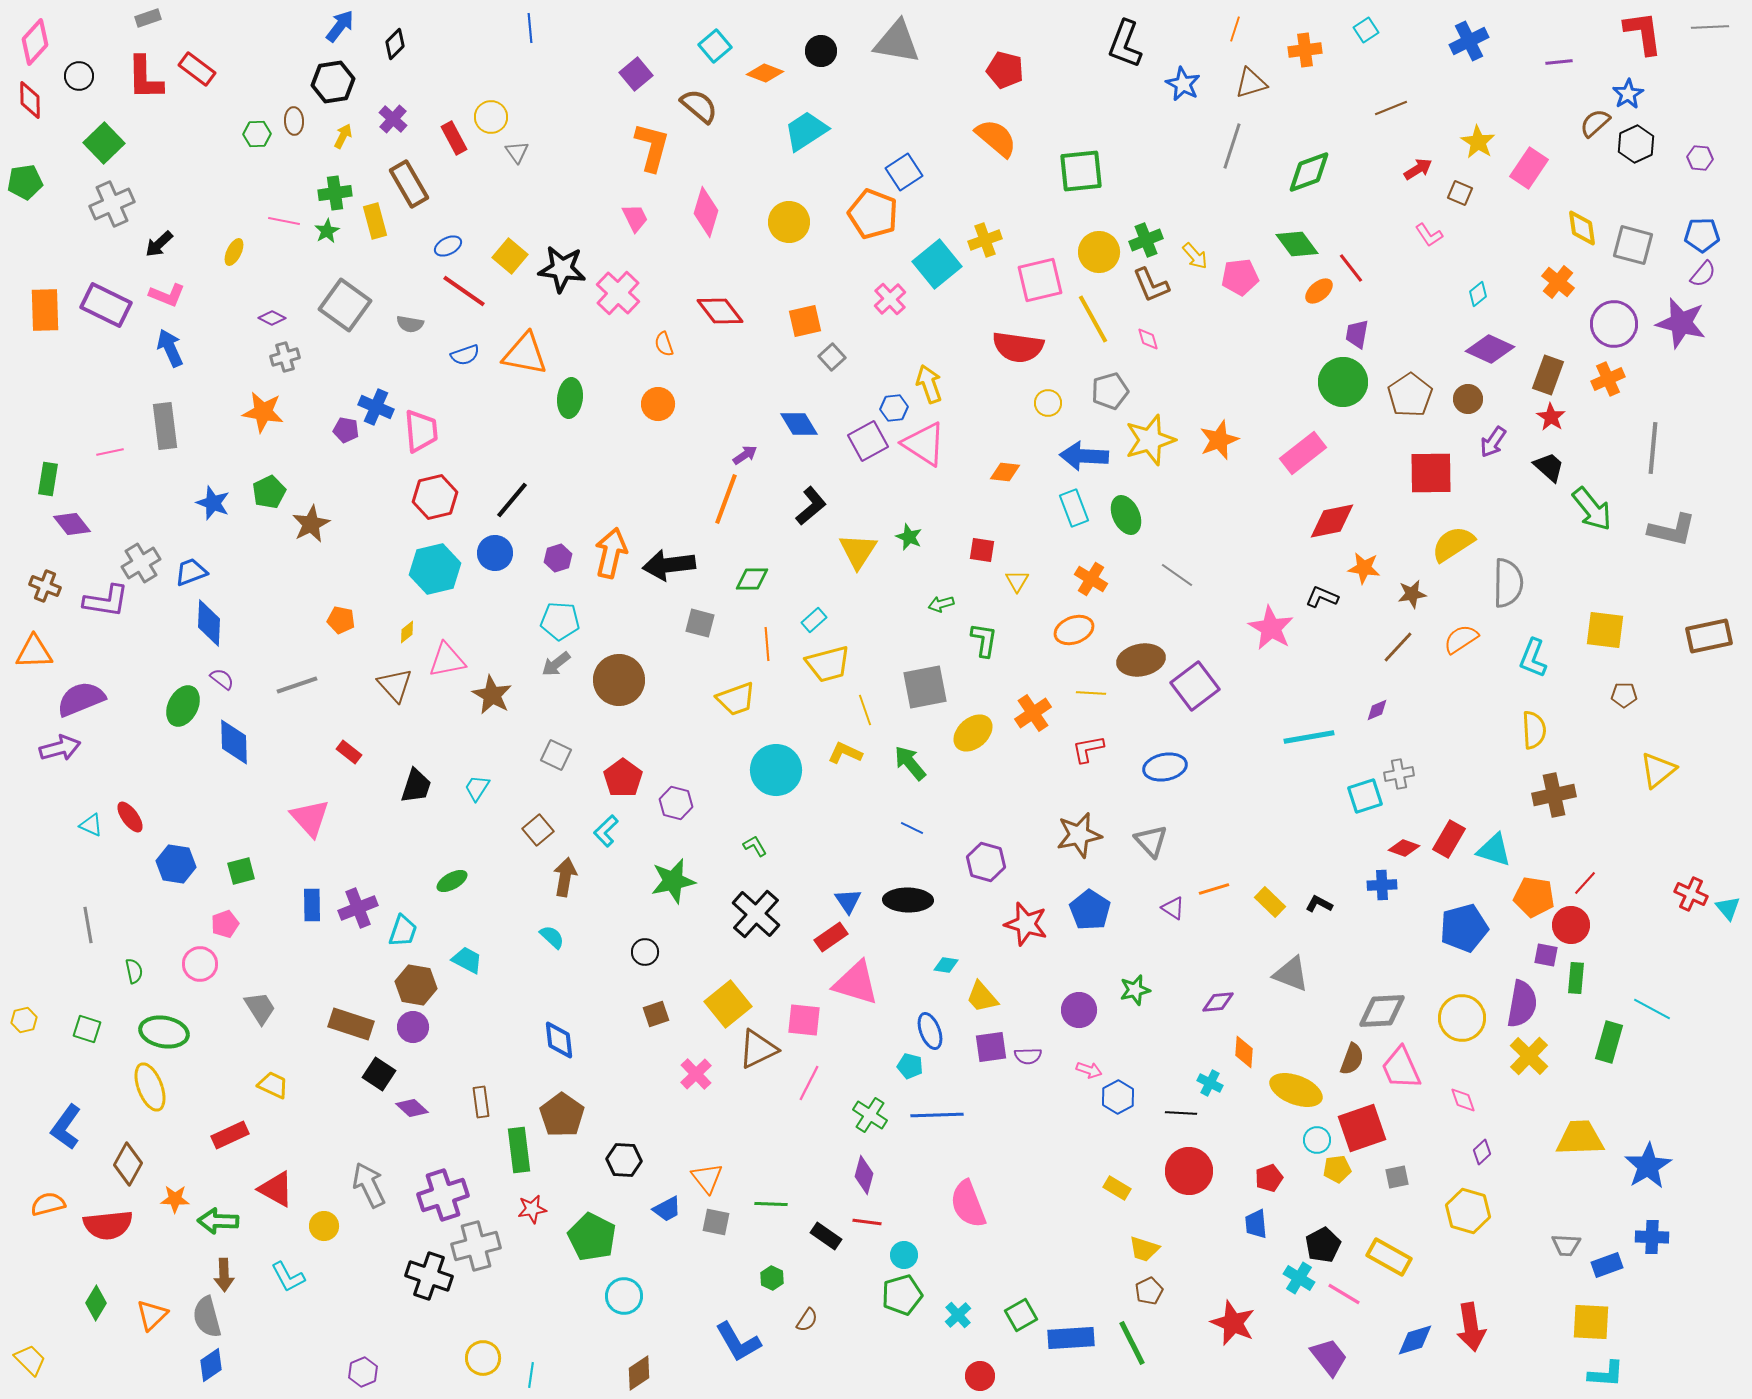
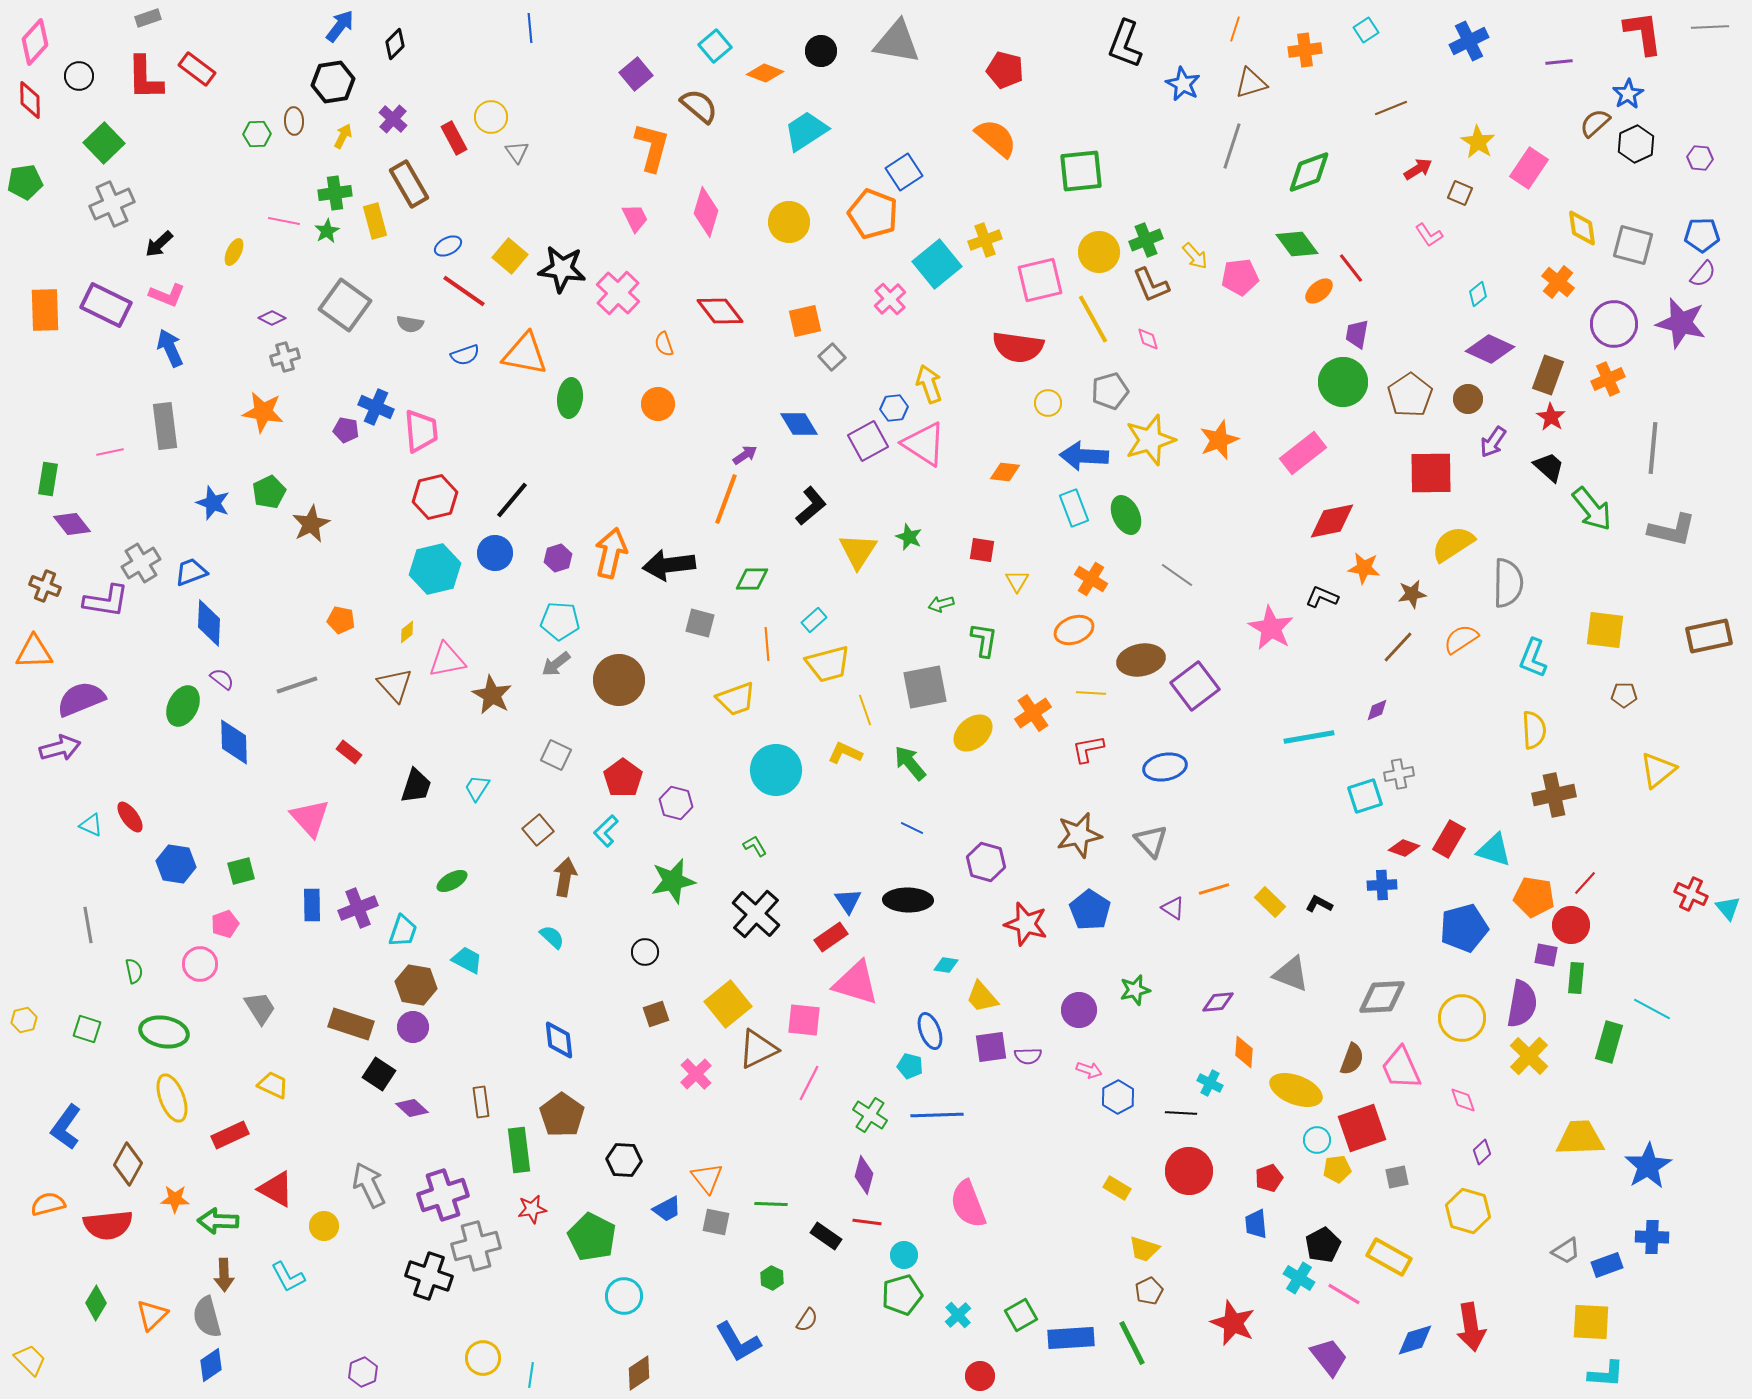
gray diamond at (1382, 1011): moved 14 px up
yellow ellipse at (150, 1087): moved 22 px right, 11 px down
gray trapezoid at (1566, 1245): moved 6 px down; rotated 36 degrees counterclockwise
